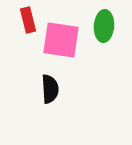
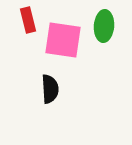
pink square: moved 2 px right
